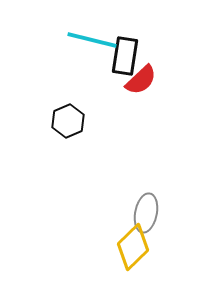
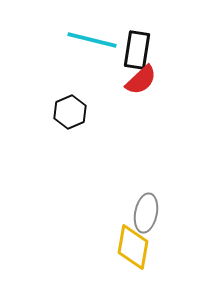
black rectangle: moved 12 px right, 6 px up
black hexagon: moved 2 px right, 9 px up
yellow diamond: rotated 36 degrees counterclockwise
